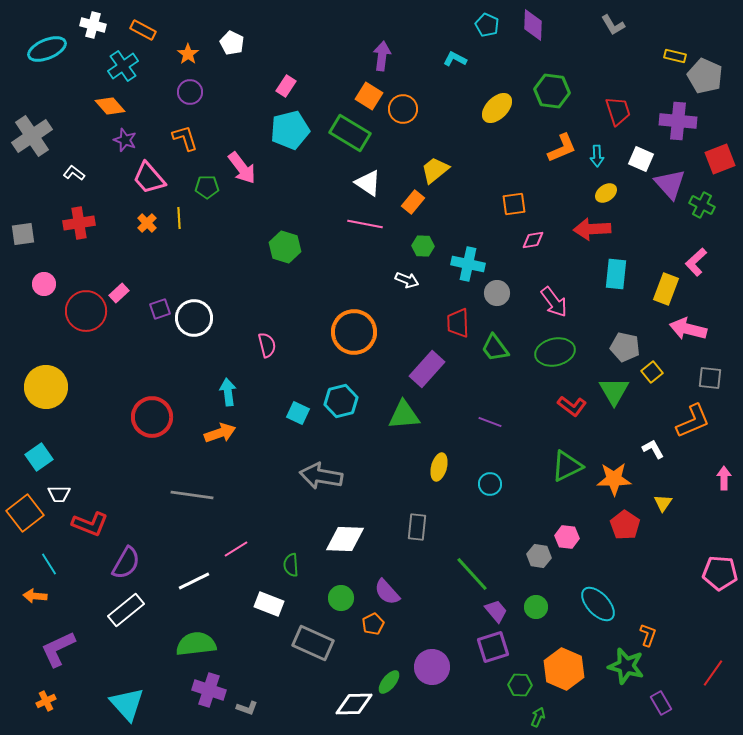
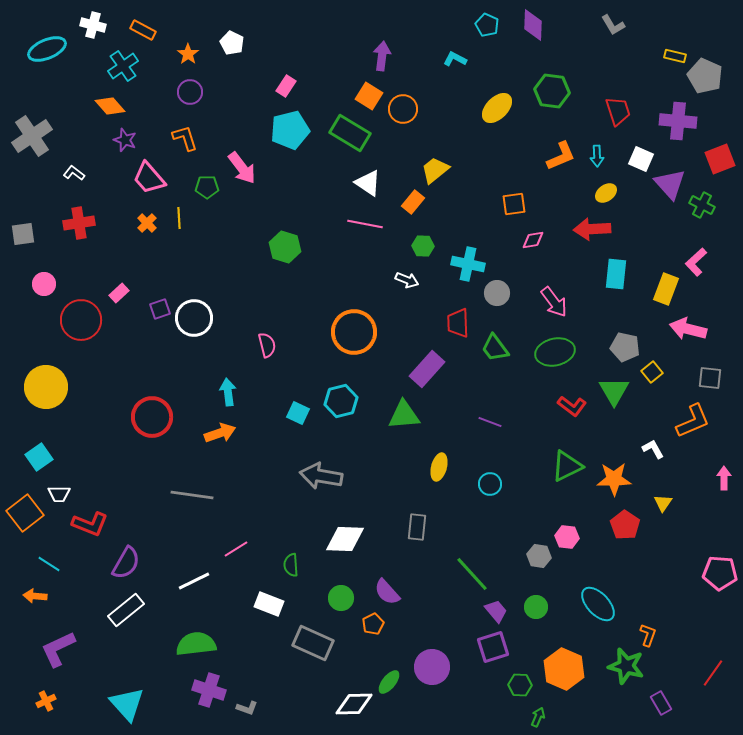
orange L-shape at (562, 148): moved 1 px left, 8 px down
red circle at (86, 311): moved 5 px left, 9 px down
cyan line at (49, 564): rotated 25 degrees counterclockwise
